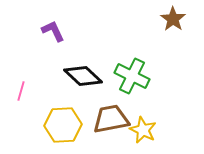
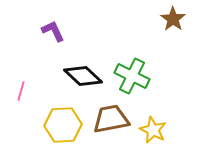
yellow star: moved 10 px right
